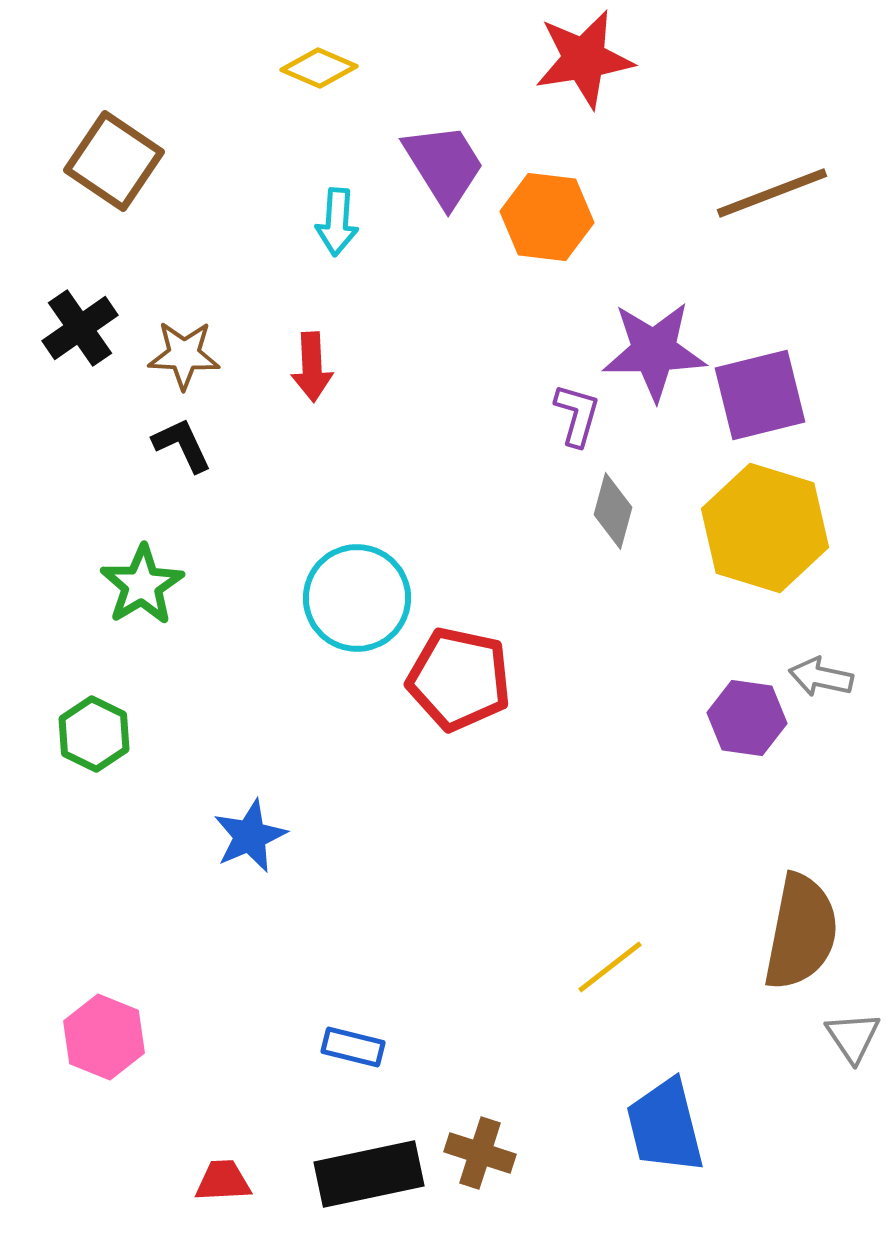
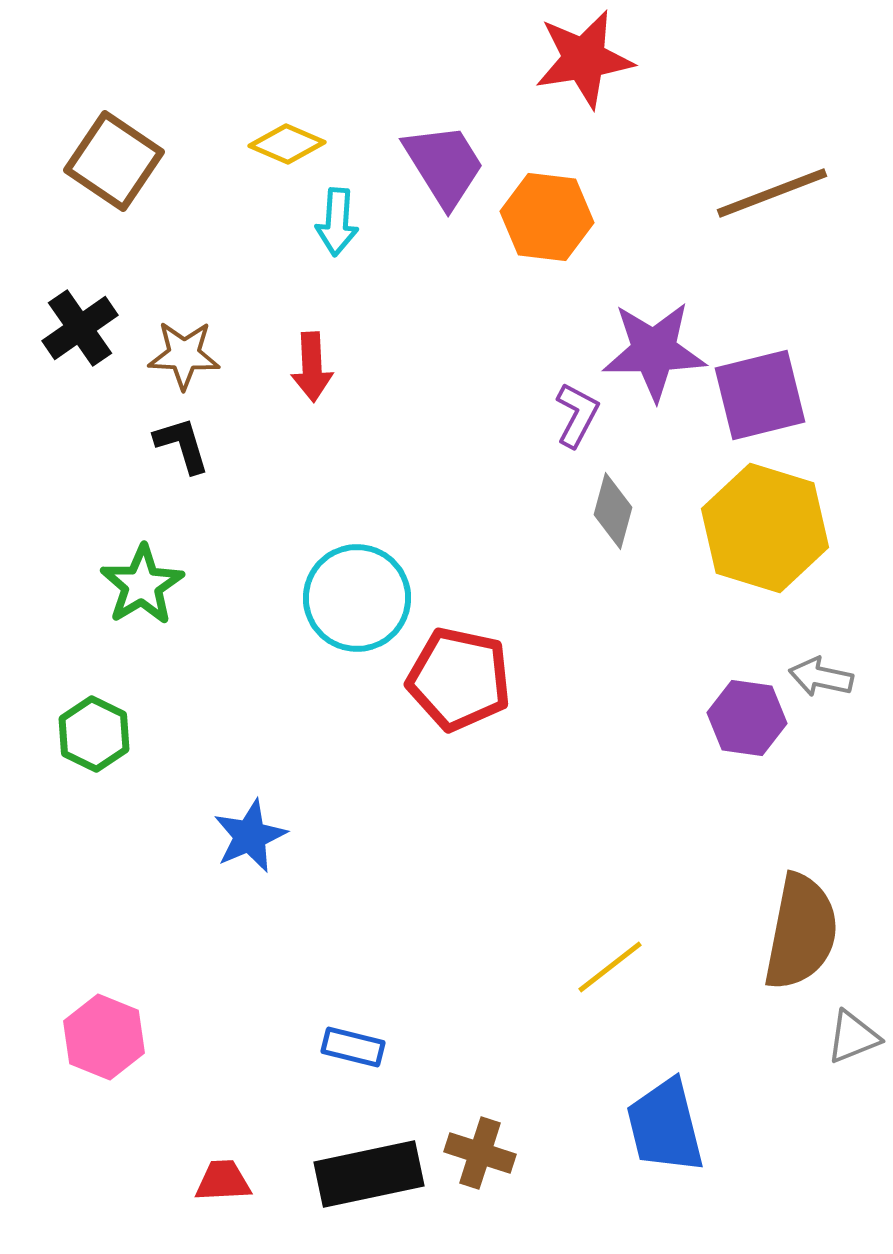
yellow diamond: moved 32 px left, 76 px down
purple L-shape: rotated 12 degrees clockwise
black L-shape: rotated 8 degrees clockwise
gray triangle: rotated 42 degrees clockwise
